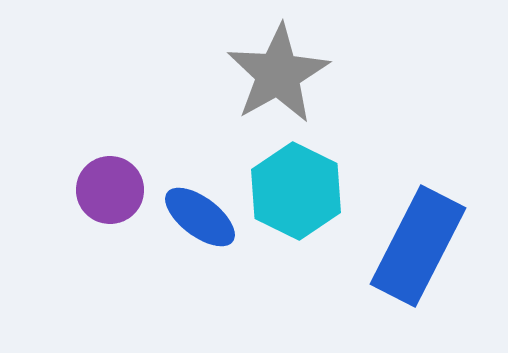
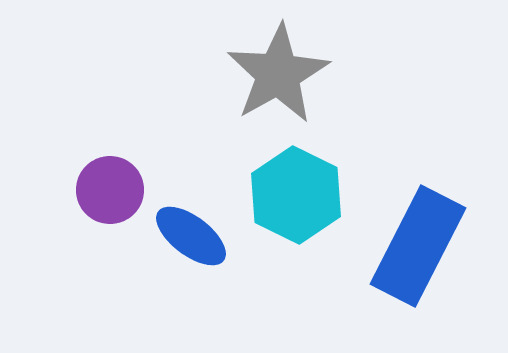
cyan hexagon: moved 4 px down
blue ellipse: moved 9 px left, 19 px down
